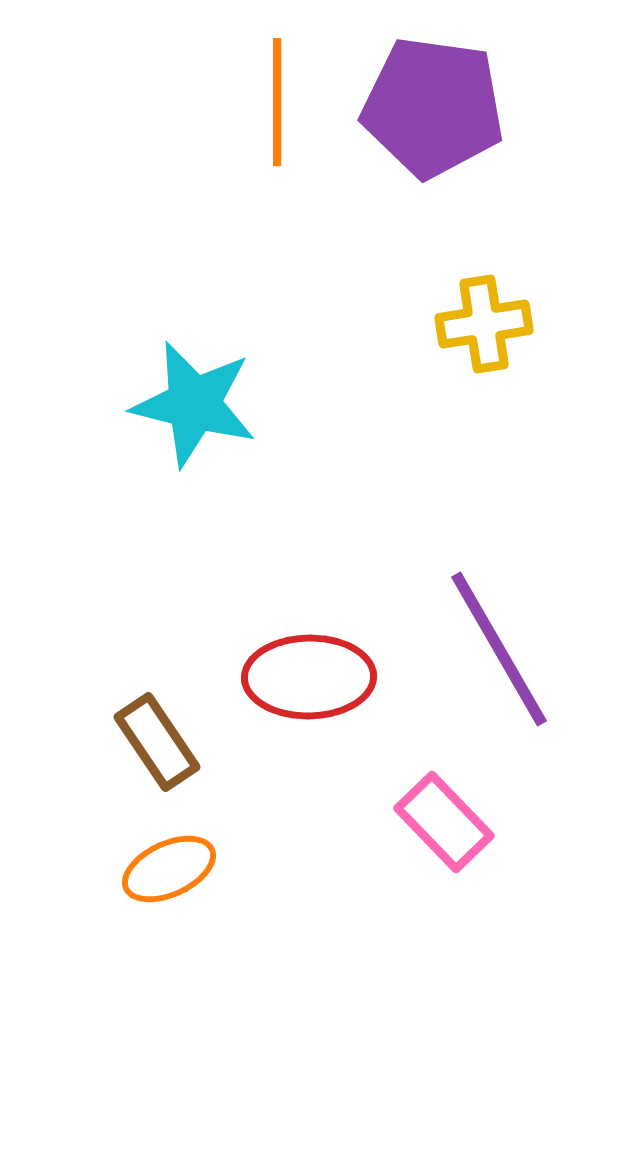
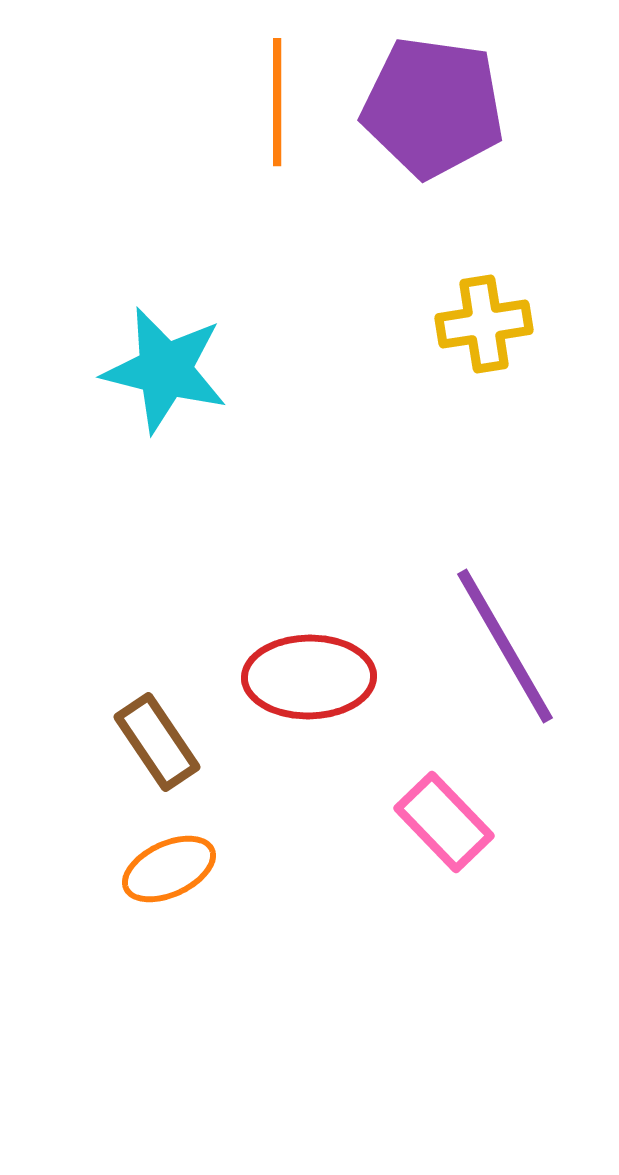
cyan star: moved 29 px left, 34 px up
purple line: moved 6 px right, 3 px up
